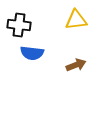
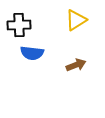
yellow triangle: rotated 25 degrees counterclockwise
black cross: rotated 10 degrees counterclockwise
